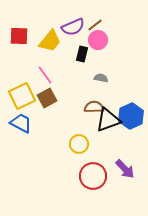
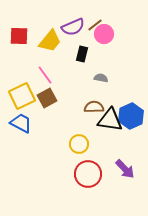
pink circle: moved 6 px right, 6 px up
black triangle: moved 2 px right; rotated 28 degrees clockwise
red circle: moved 5 px left, 2 px up
